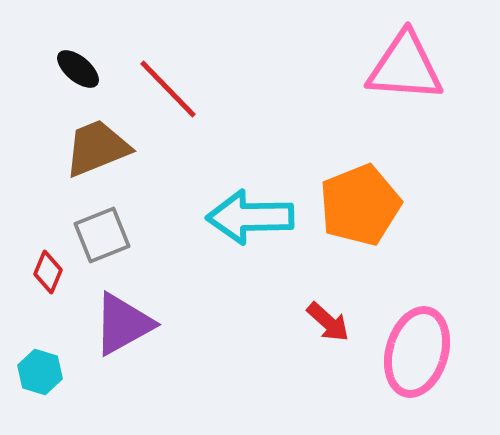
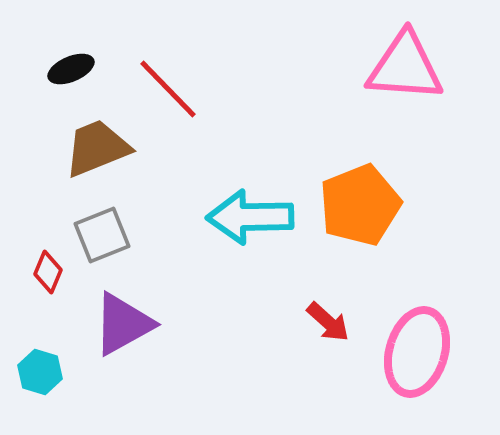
black ellipse: moved 7 px left; rotated 63 degrees counterclockwise
